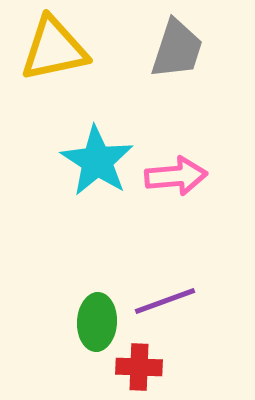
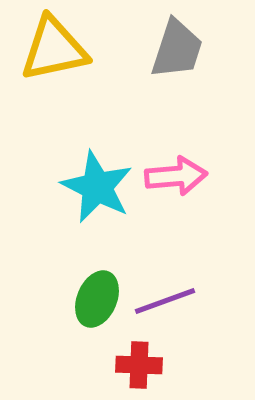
cyan star: moved 26 px down; rotated 6 degrees counterclockwise
green ellipse: moved 23 px up; rotated 20 degrees clockwise
red cross: moved 2 px up
